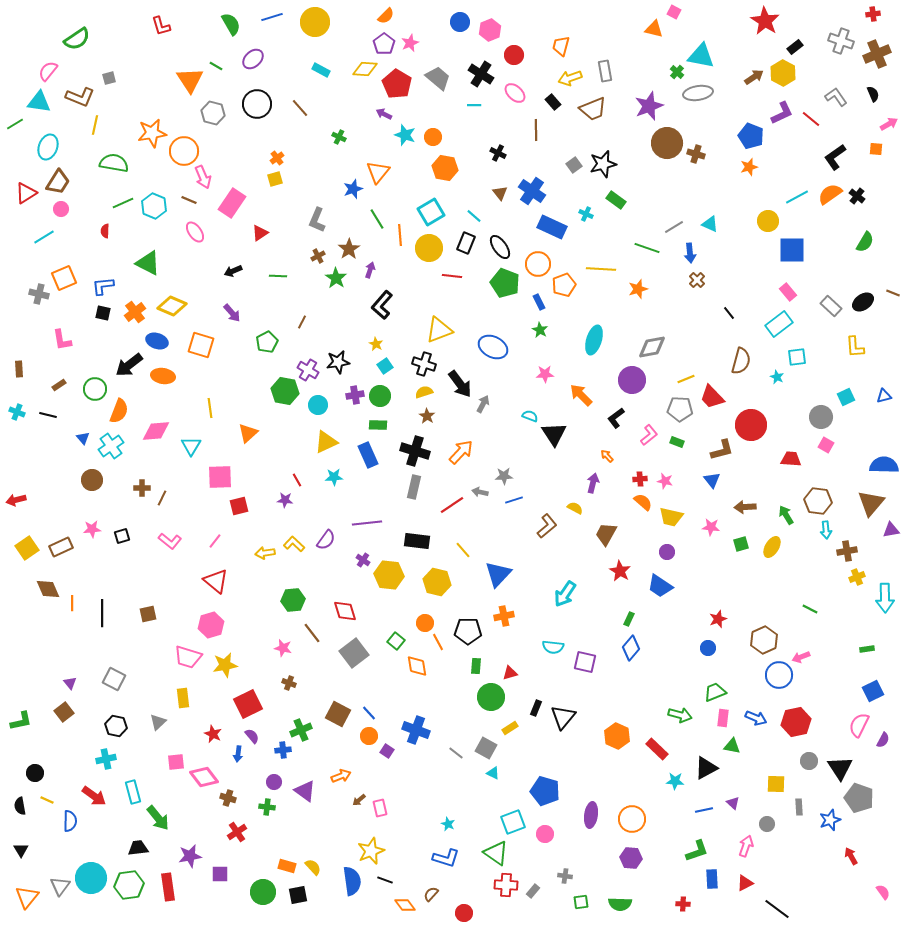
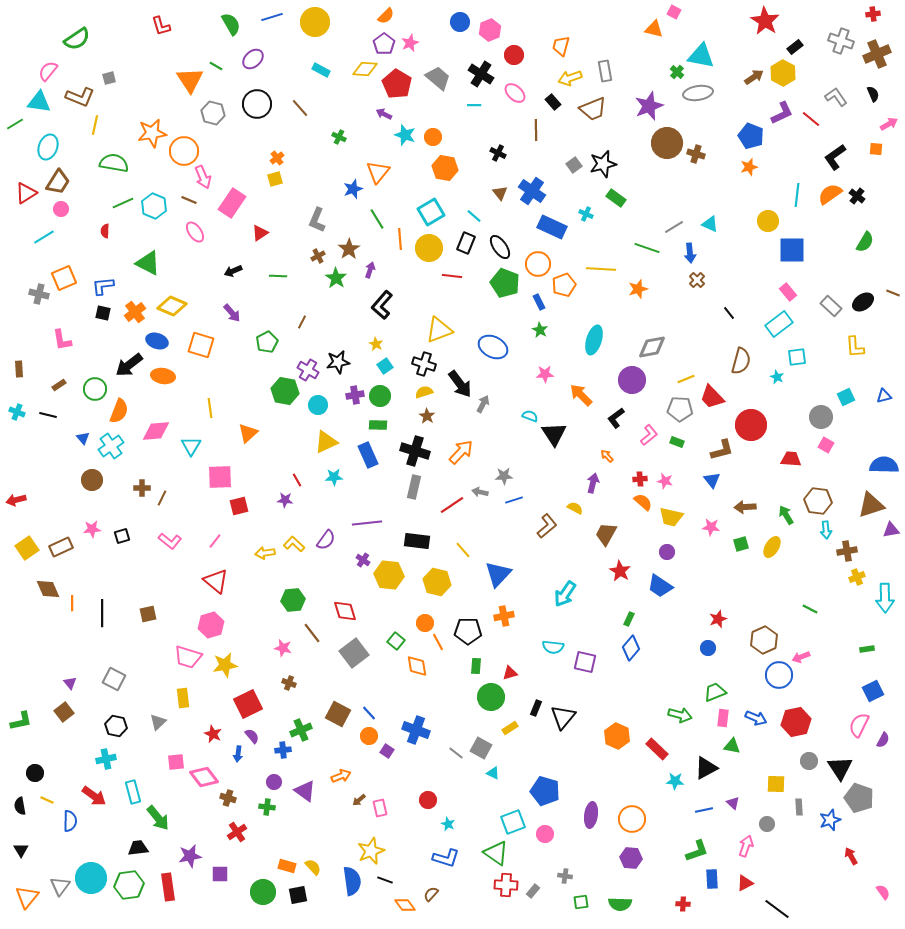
cyan line at (797, 197): moved 2 px up; rotated 55 degrees counterclockwise
green rectangle at (616, 200): moved 2 px up
orange line at (400, 235): moved 4 px down
brown triangle at (871, 503): moved 2 px down; rotated 32 degrees clockwise
gray square at (486, 748): moved 5 px left
red circle at (464, 913): moved 36 px left, 113 px up
